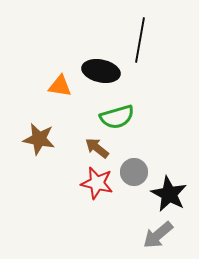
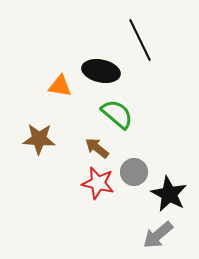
black line: rotated 36 degrees counterclockwise
green semicircle: moved 3 px up; rotated 124 degrees counterclockwise
brown star: rotated 8 degrees counterclockwise
red star: moved 1 px right
